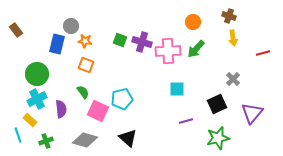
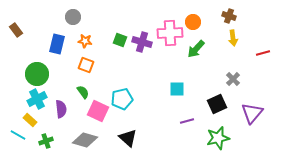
gray circle: moved 2 px right, 9 px up
pink cross: moved 2 px right, 18 px up
purple line: moved 1 px right
cyan line: rotated 42 degrees counterclockwise
